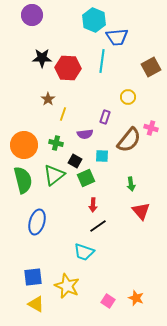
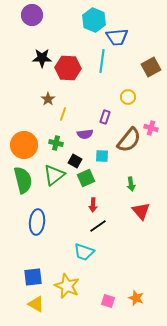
blue ellipse: rotated 10 degrees counterclockwise
pink square: rotated 16 degrees counterclockwise
